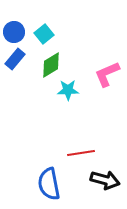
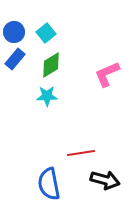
cyan square: moved 2 px right, 1 px up
cyan star: moved 21 px left, 6 px down
